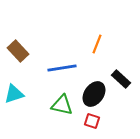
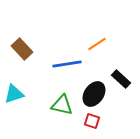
orange line: rotated 36 degrees clockwise
brown rectangle: moved 4 px right, 2 px up
blue line: moved 5 px right, 4 px up
